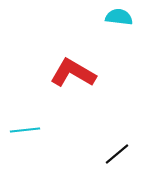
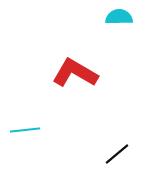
cyan semicircle: rotated 8 degrees counterclockwise
red L-shape: moved 2 px right
